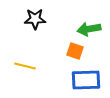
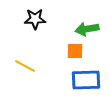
green arrow: moved 2 px left
orange square: rotated 18 degrees counterclockwise
yellow line: rotated 15 degrees clockwise
